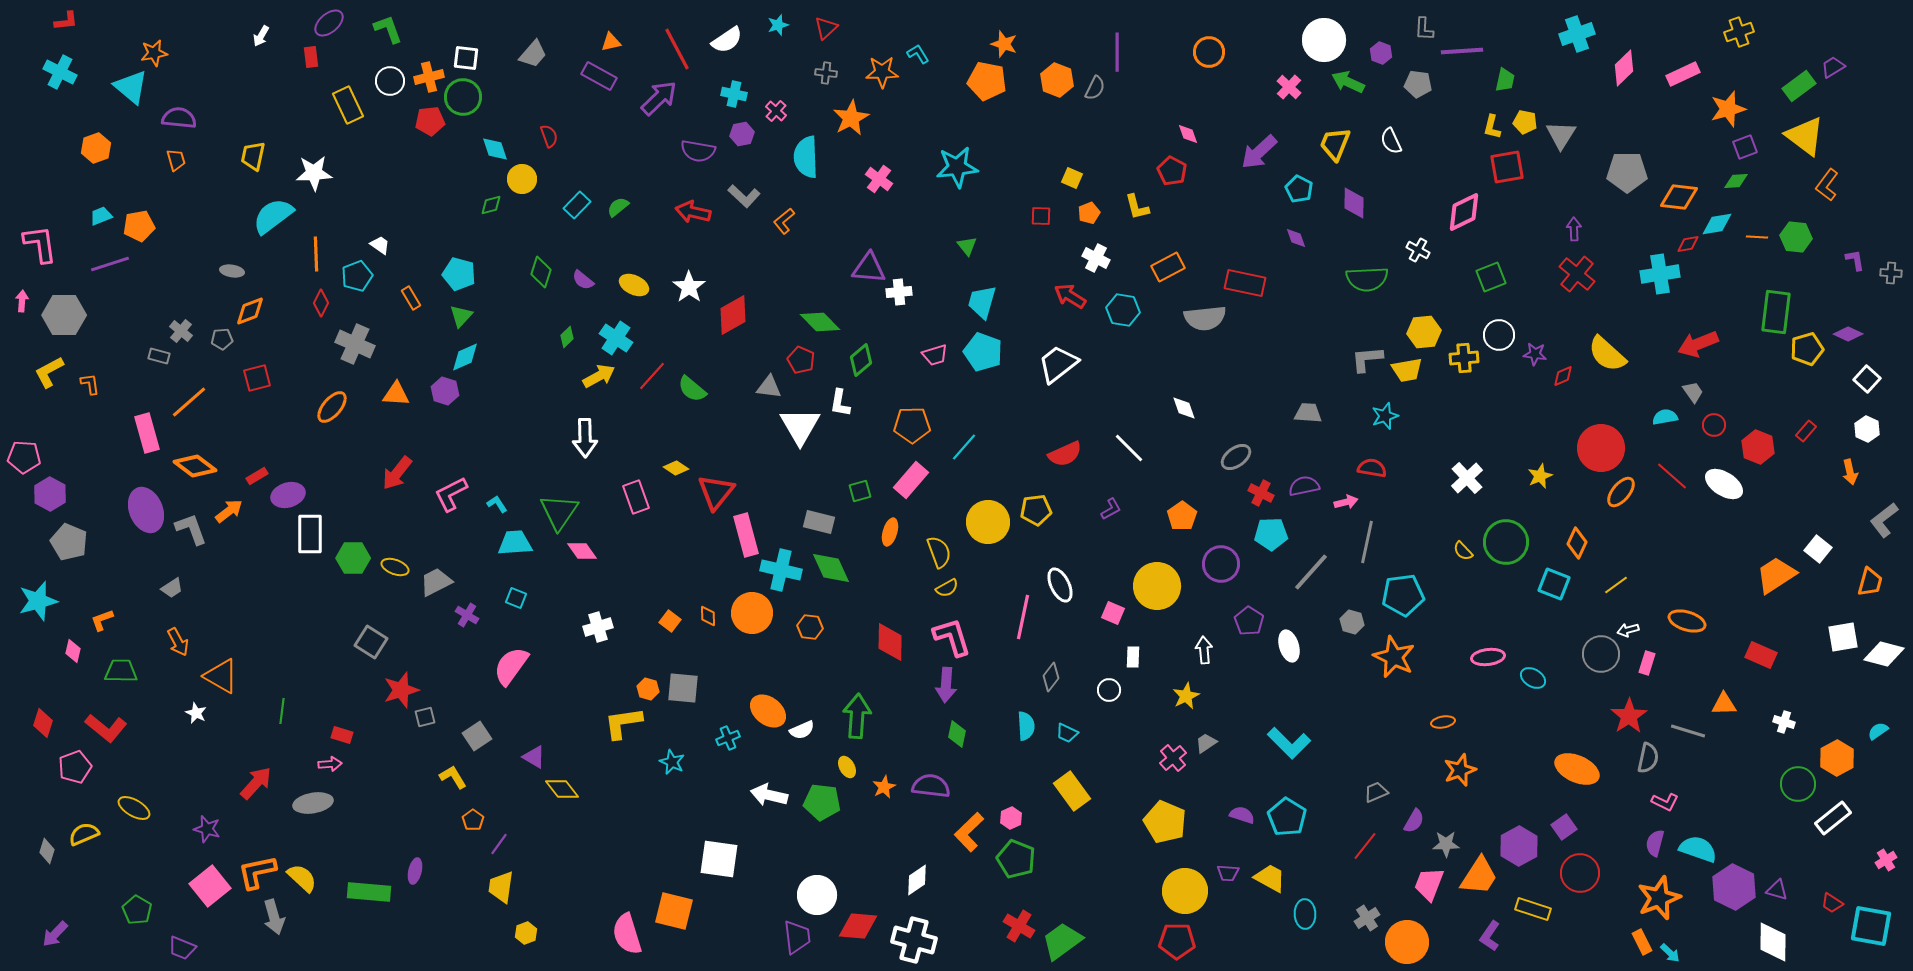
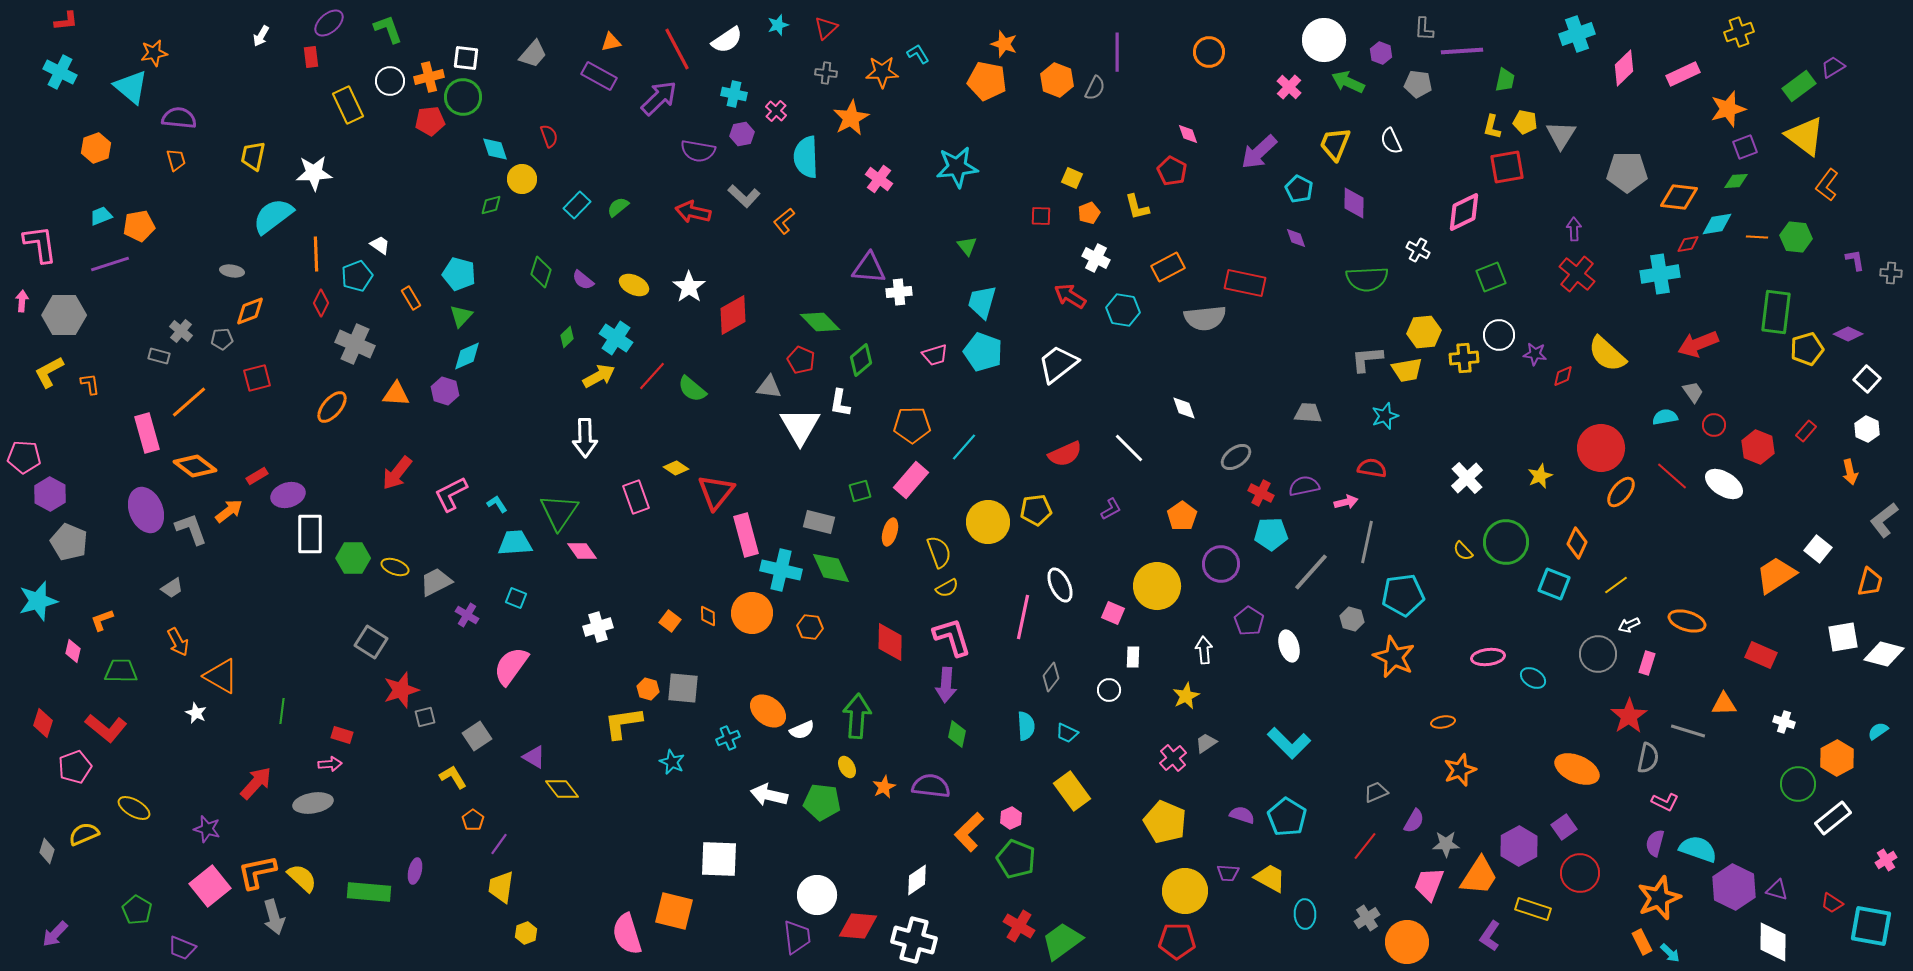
cyan diamond at (465, 357): moved 2 px right, 1 px up
gray hexagon at (1352, 622): moved 3 px up
white arrow at (1628, 630): moved 1 px right, 5 px up; rotated 10 degrees counterclockwise
gray circle at (1601, 654): moved 3 px left
white square at (719, 859): rotated 6 degrees counterclockwise
